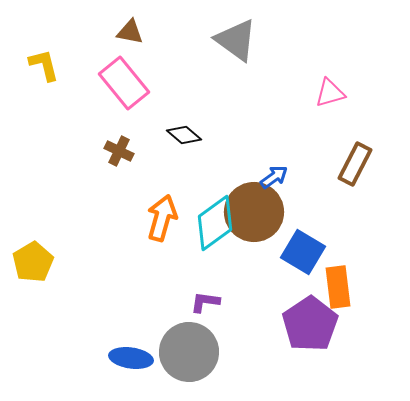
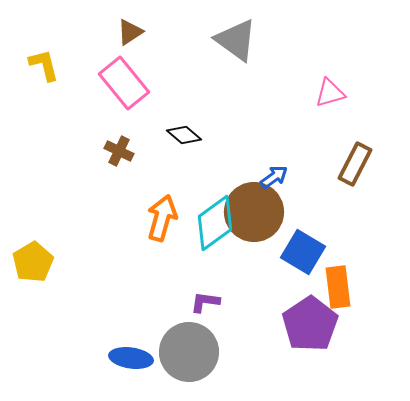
brown triangle: rotated 44 degrees counterclockwise
